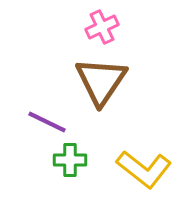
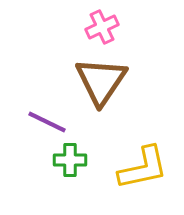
yellow L-shape: moved 1 px left, 1 px up; rotated 50 degrees counterclockwise
